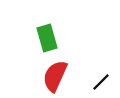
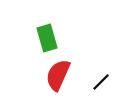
red semicircle: moved 3 px right, 1 px up
